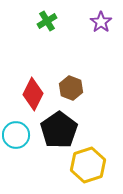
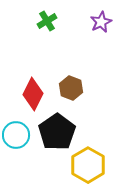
purple star: rotated 10 degrees clockwise
black pentagon: moved 2 px left, 2 px down
yellow hexagon: rotated 12 degrees counterclockwise
